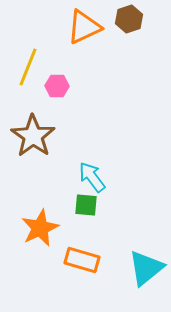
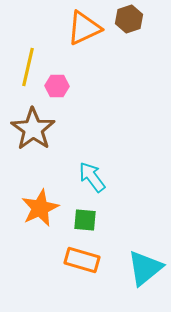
orange triangle: moved 1 px down
yellow line: rotated 9 degrees counterclockwise
brown star: moved 7 px up
green square: moved 1 px left, 15 px down
orange star: moved 20 px up
cyan triangle: moved 1 px left
